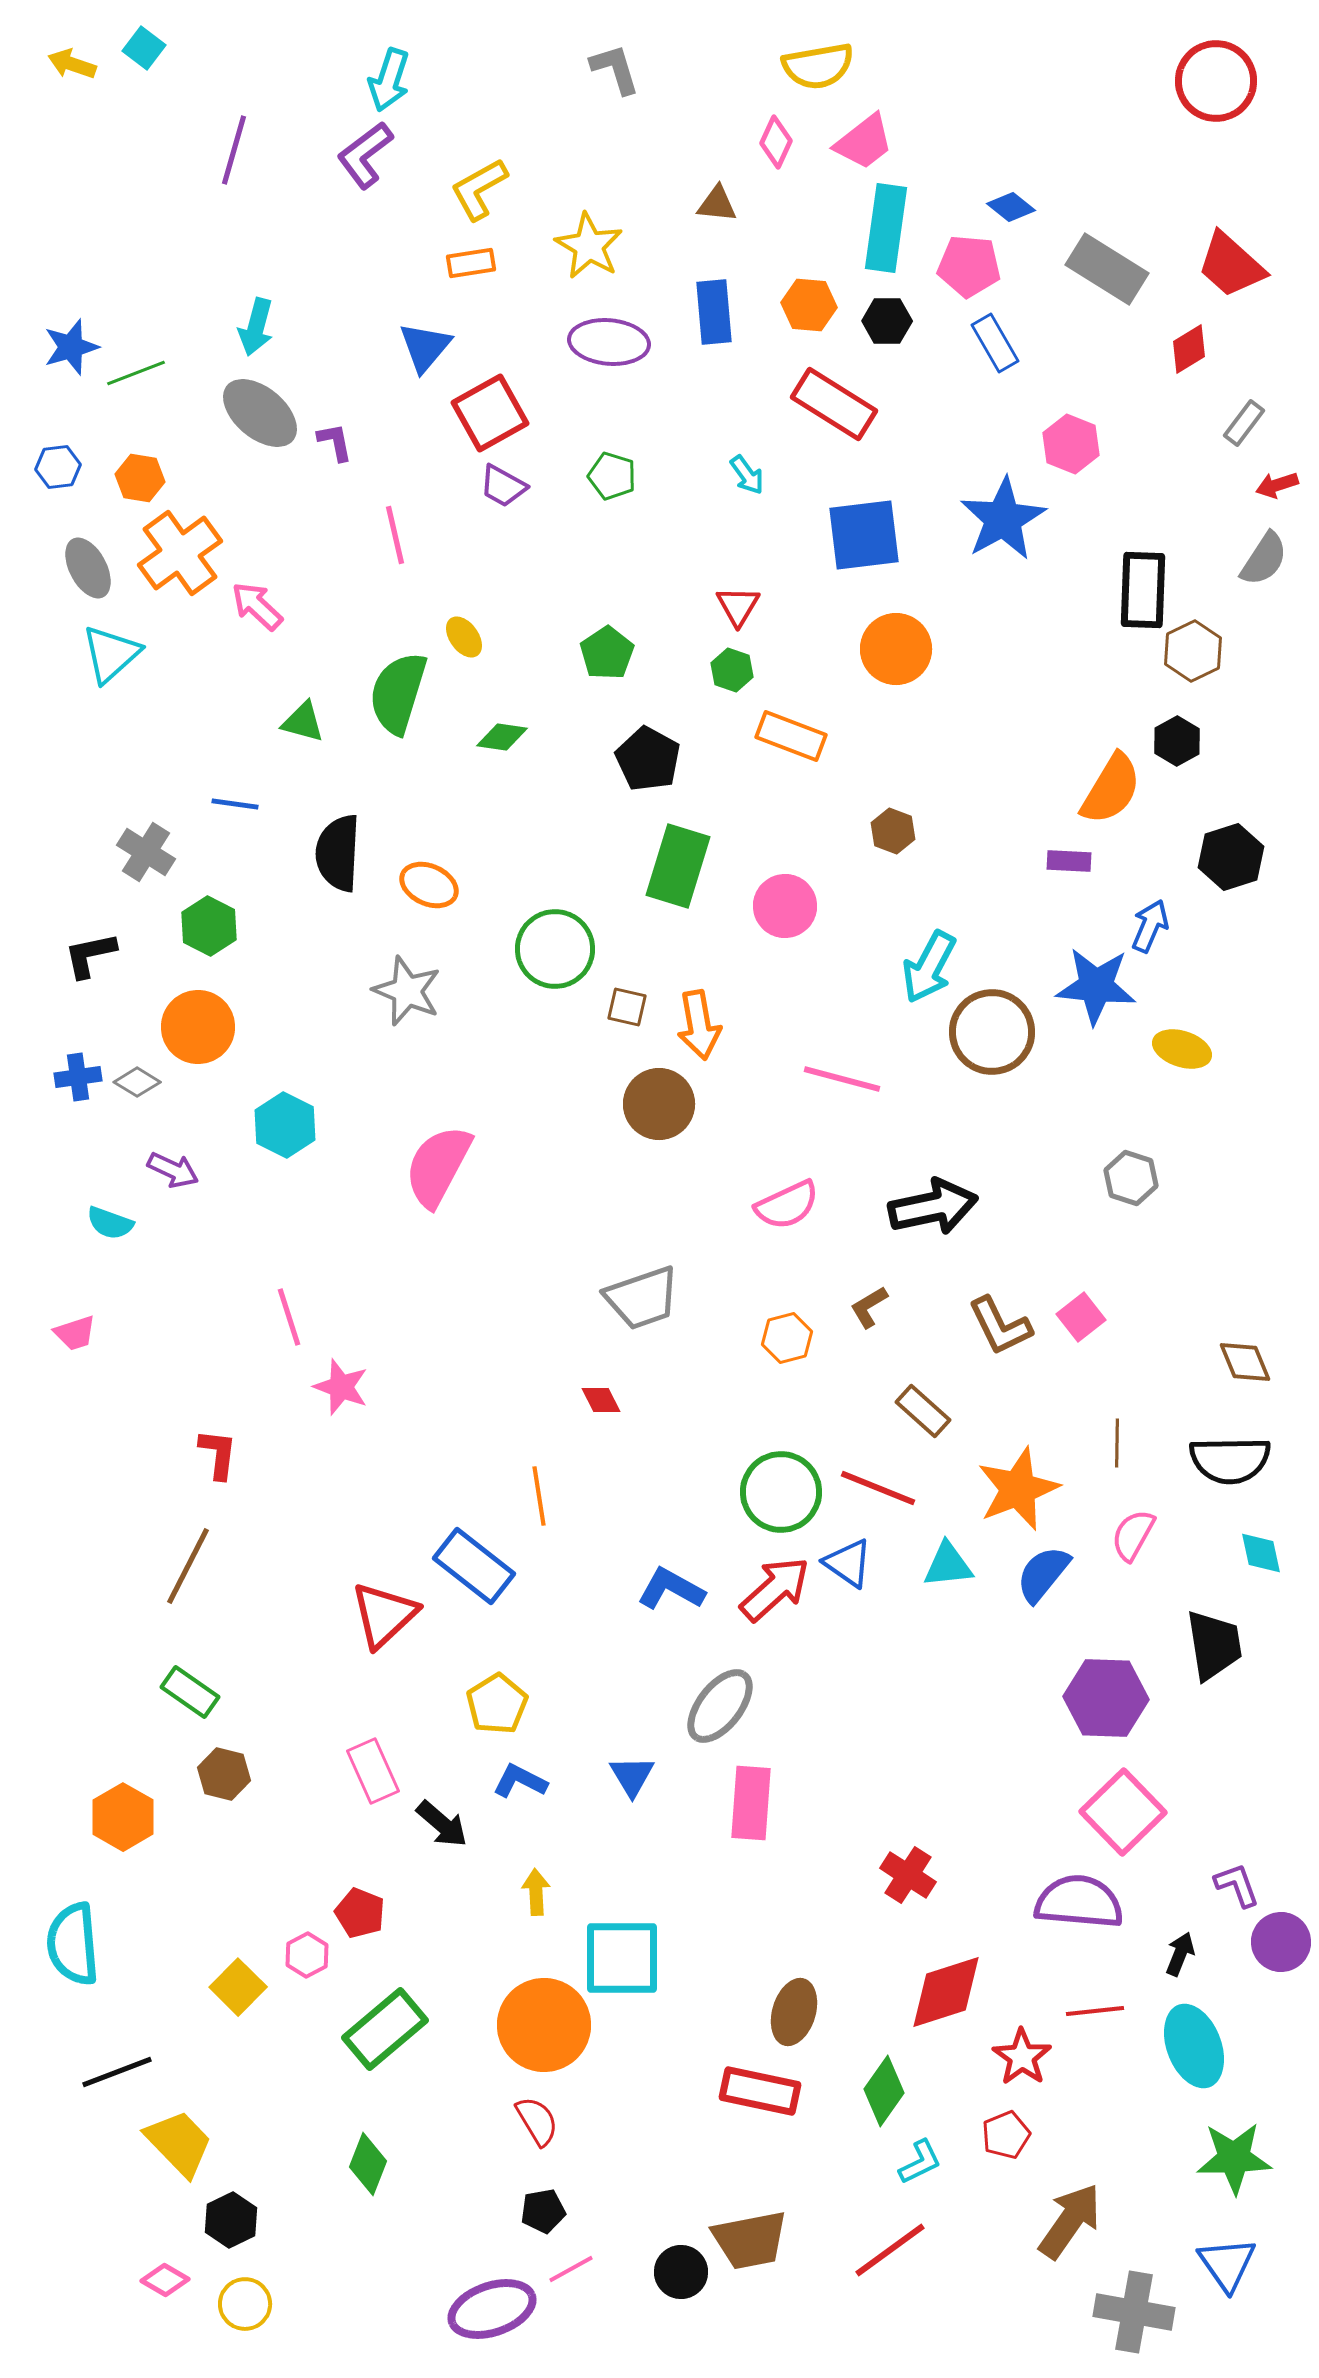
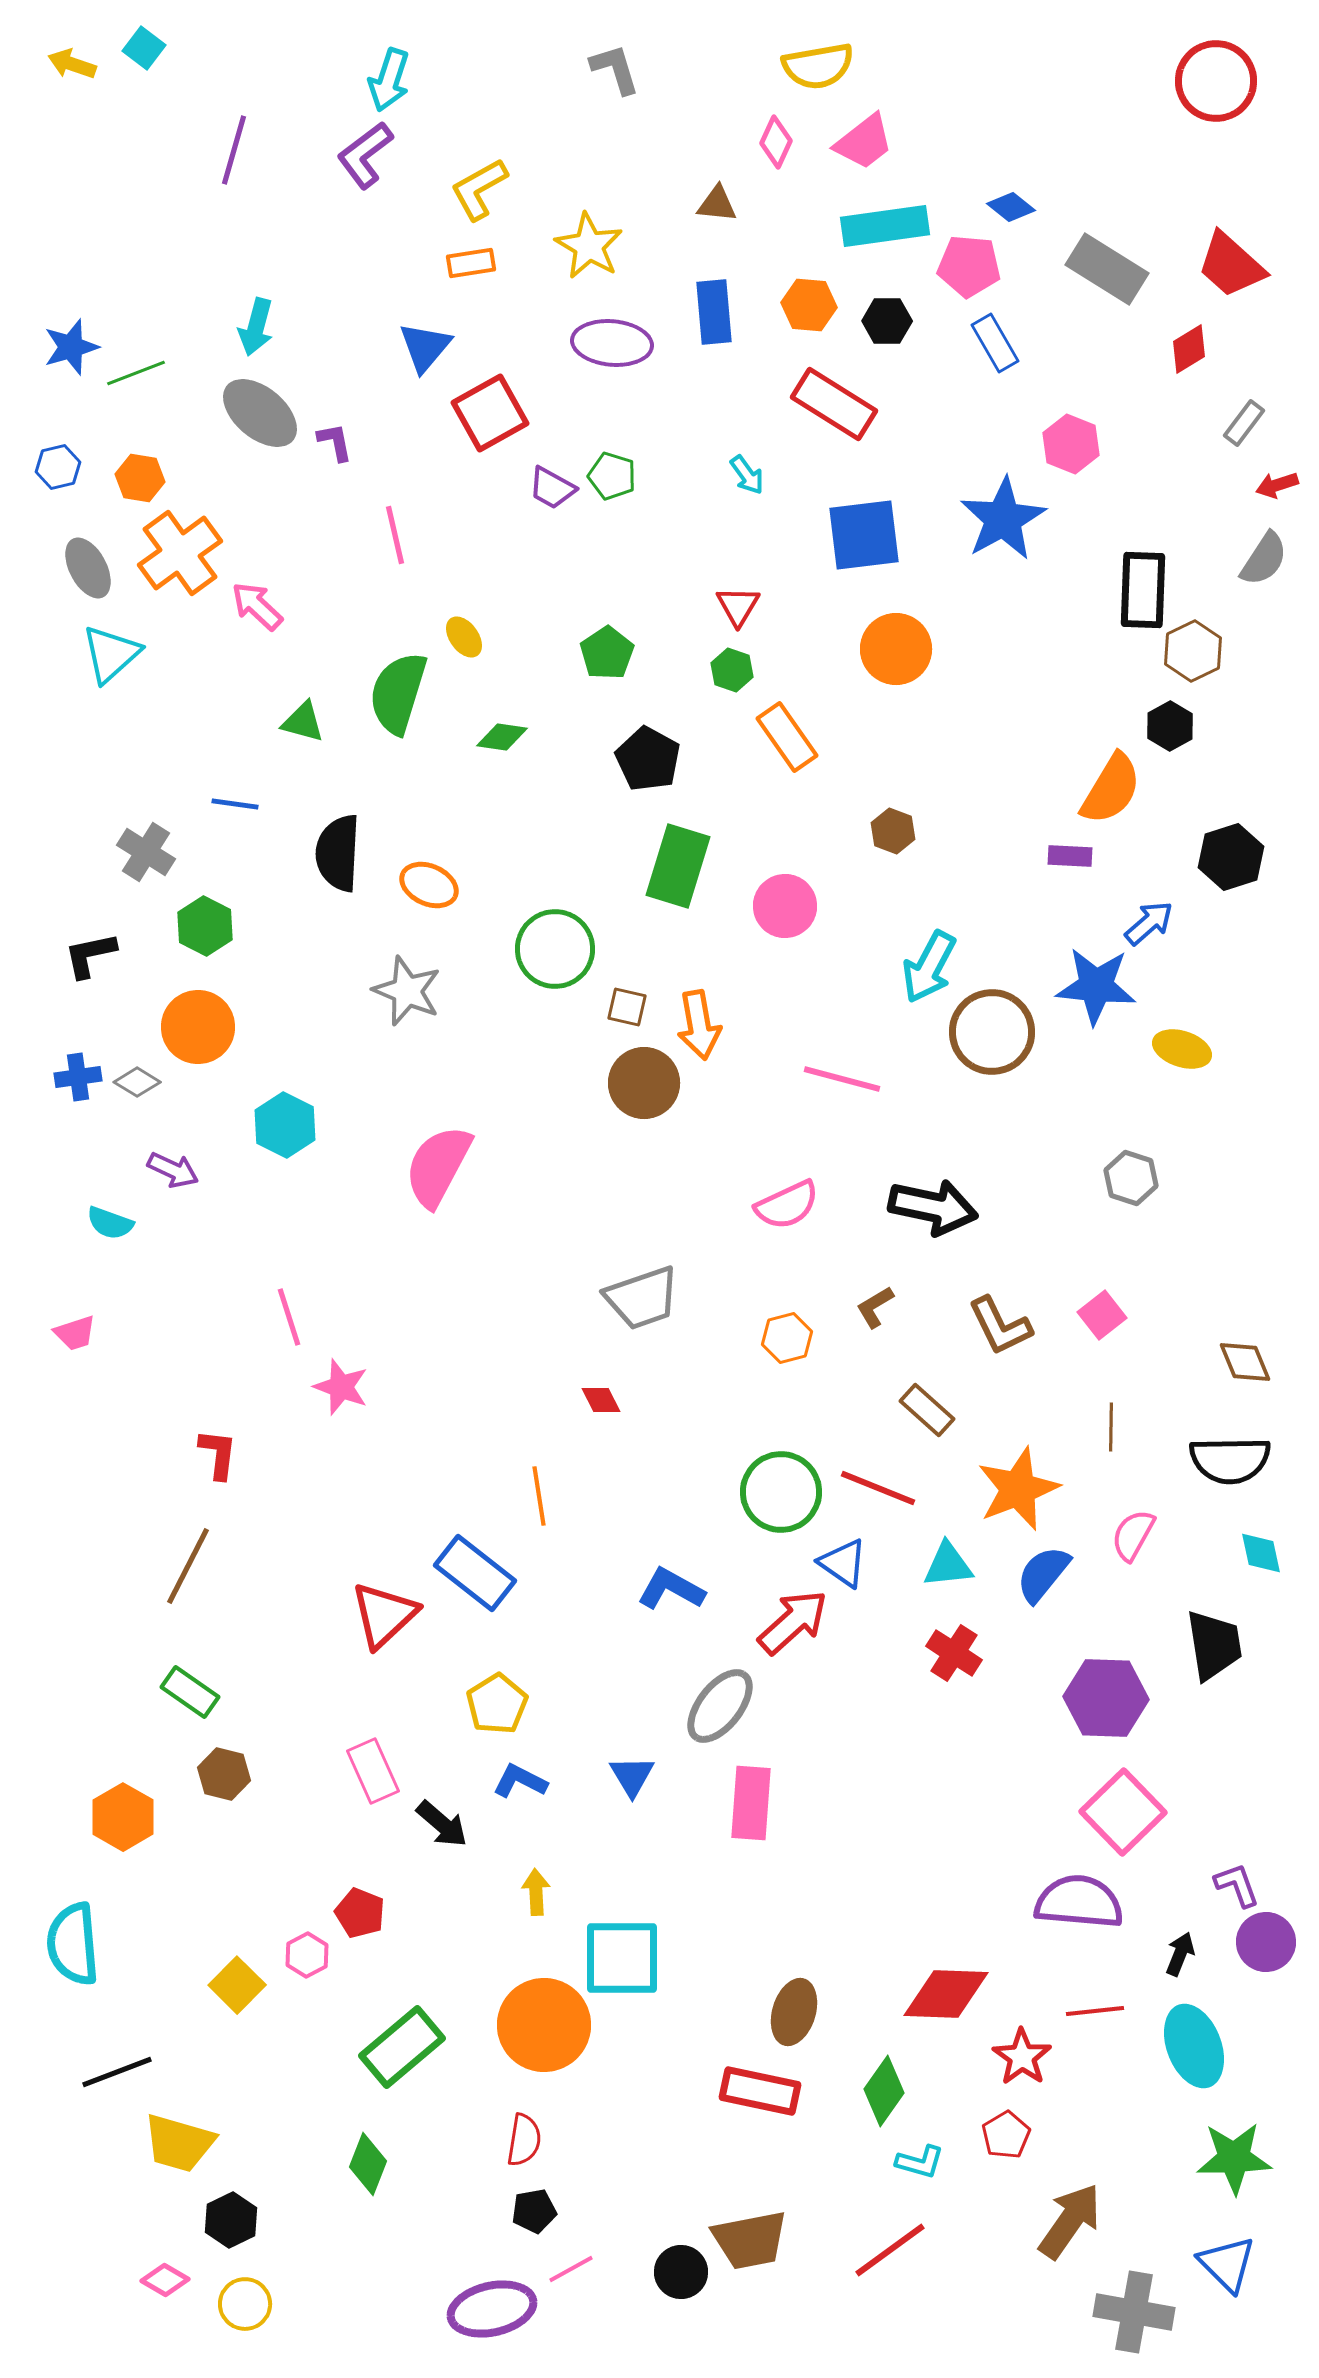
cyan rectangle at (886, 228): moved 1 px left, 2 px up; rotated 74 degrees clockwise
purple ellipse at (609, 342): moved 3 px right, 1 px down
blue hexagon at (58, 467): rotated 6 degrees counterclockwise
purple trapezoid at (503, 486): moved 49 px right, 2 px down
orange rectangle at (791, 736): moved 4 px left, 1 px down; rotated 34 degrees clockwise
black hexagon at (1177, 741): moved 7 px left, 15 px up
purple rectangle at (1069, 861): moved 1 px right, 5 px up
green hexagon at (209, 926): moved 4 px left
blue arrow at (1150, 926): moved 1 px left, 3 px up; rotated 26 degrees clockwise
brown circle at (659, 1104): moved 15 px left, 21 px up
black arrow at (933, 1207): rotated 24 degrees clockwise
brown L-shape at (869, 1307): moved 6 px right
pink square at (1081, 1317): moved 21 px right, 2 px up
brown rectangle at (923, 1411): moved 4 px right, 1 px up
brown line at (1117, 1443): moved 6 px left, 16 px up
blue triangle at (848, 1563): moved 5 px left
blue rectangle at (474, 1566): moved 1 px right, 7 px down
red arrow at (775, 1589): moved 18 px right, 33 px down
red cross at (908, 1875): moved 46 px right, 222 px up
purple circle at (1281, 1942): moved 15 px left
yellow square at (238, 1987): moved 1 px left, 2 px up
red diamond at (946, 1992): moved 2 px down; rotated 20 degrees clockwise
green rectangle at (385, 2029): moved 17 px right, 18 px down
red semicircle at (537, 2121): moved 13 px left, 19 px down; rotated 40 degrees clockwise
red pentagon at (1006, 2135): rotated 9 degrees counterclockwise
yellow trapezoid at (179, 2143): rotated 150 degrees clockwise
cyan L-shape at (920, 2162): rotated 42 degrees clockwise
black pentagon at (543, 2211): moved 9 px left
blue triangle at (1227, 2264): rotated 10 degrees counterclockwise
purple ellipse at (492, 2309): rotated 6 degrees clockwise
